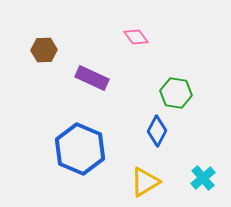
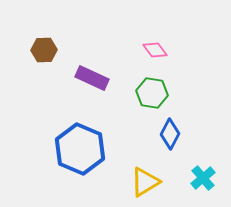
pink diamond: moved 19 px right, 13 px down
green hexagon: moved 24 px left
blue diamond: moved 13 px right, 3 px down
